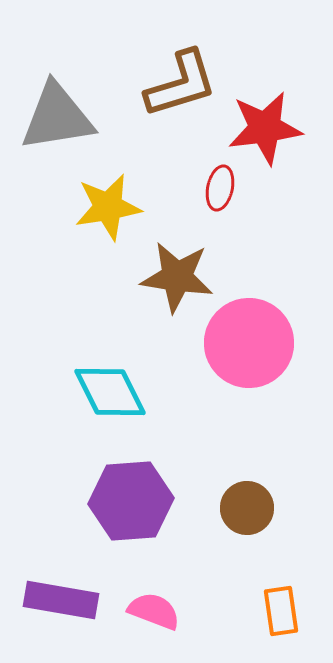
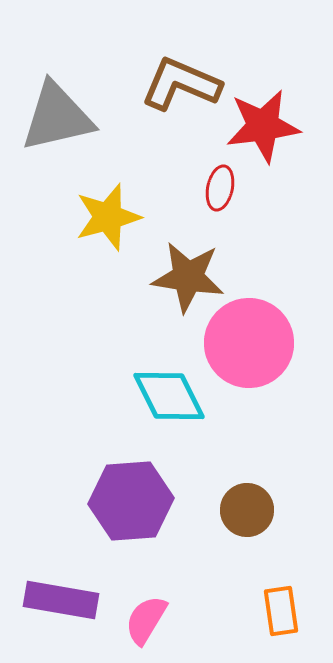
brown L-shape: rotated 140 degrees counterclockwise
gray triangle: rotated 4 degrees counterclockwise
red star: moved 2 px left, 2 px up
yellow star: moved 10 px down; rotated 6 degrees counterclockwise
brown star: moved 11 px right
cyan diamond: moved 59 px right, 4 px down
brown circle: moved 2 px down
pink semicircle: moved 8 px left, 9 px down; rotated 80 degrees counterclockwise
